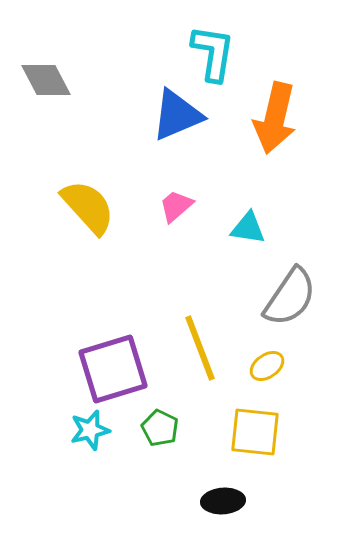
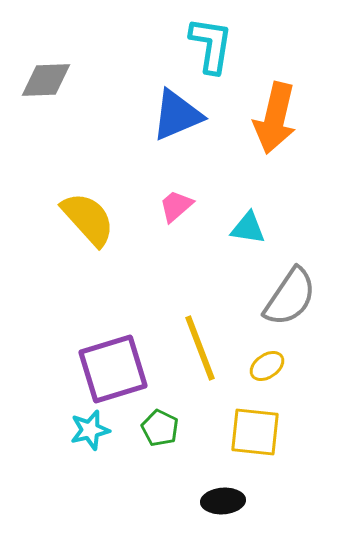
cyan L-shape: moved 2 px left, 8 px up
gray diamond: rotated 64 degrees counterclockwise
yellow semicircle: moved 12 px down
